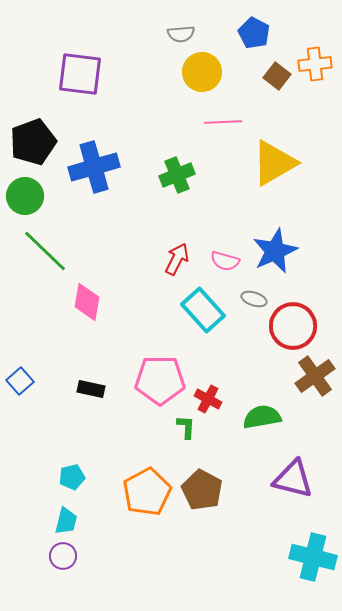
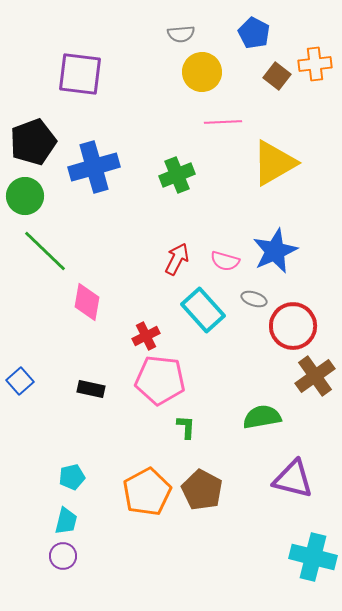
pink pentagon: rotated 6 degrees clockwise
red cross: moved 62 px left, 63 px up; rotated 36 degrees clockwise
